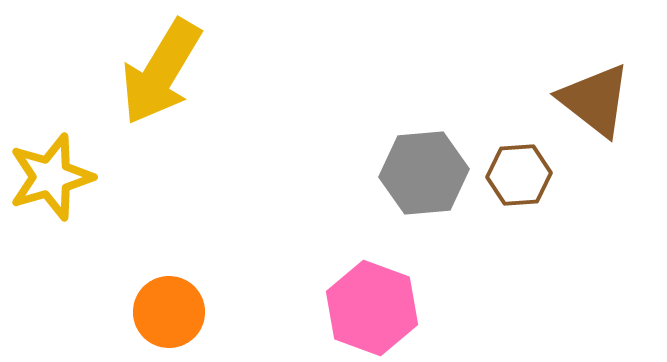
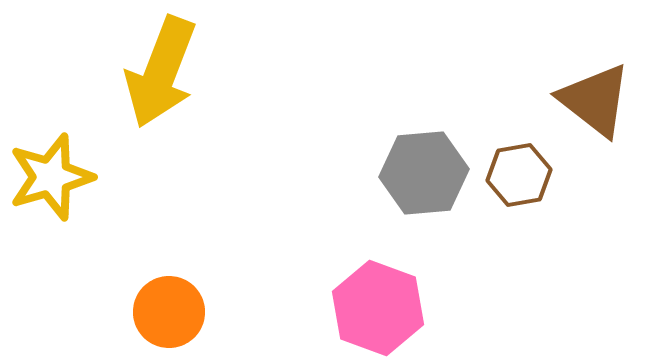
yellow arrow: rotated 10 degrees counterclockwise
brown hexagon: rotated 6 degrees counterclockwise
pink hexagon: moved 6 px right
